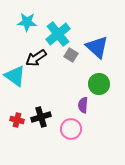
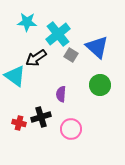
green circle: moved 1 px right, 1 px down
purple semicircle: moved 22 px left, 11 px up
red cross: moved 2 px right, 3 px down
